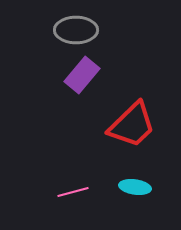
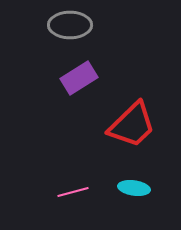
gray ellipse: moved 6 px left, 5 px up
purple rectangle: moved 3 px left, 3 px down; rotated 18 degrees clockwise
cyan ellipse: moved 1 px left, 1 px down
